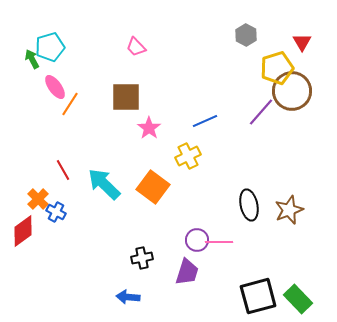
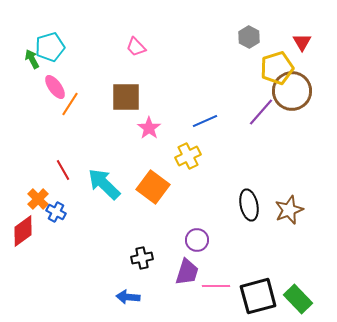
gray hexagon: moved 3 px right, 2 px down
pink line: moved 3 px left, 44 px down
